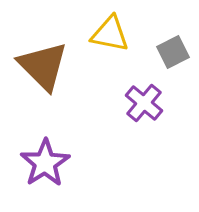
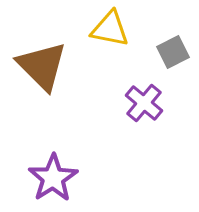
yellow triangle: moved 5 px up
brown triangle: moved 1 px left
purple star: moved 8 px right, 15 px down
